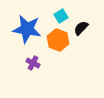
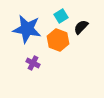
black semicircle: moved 1 px up
